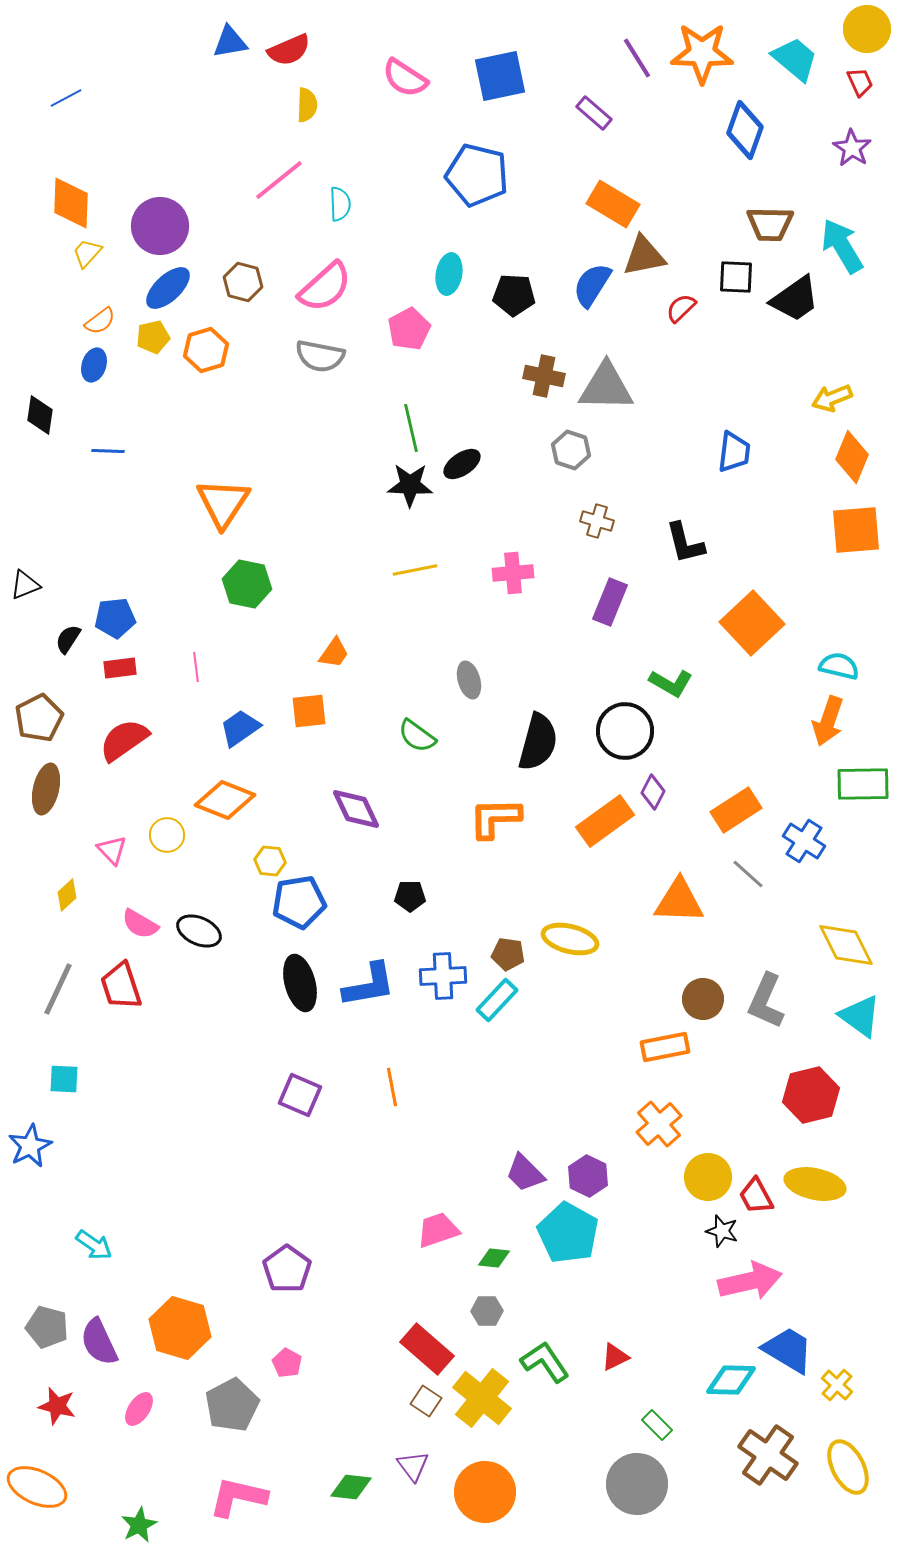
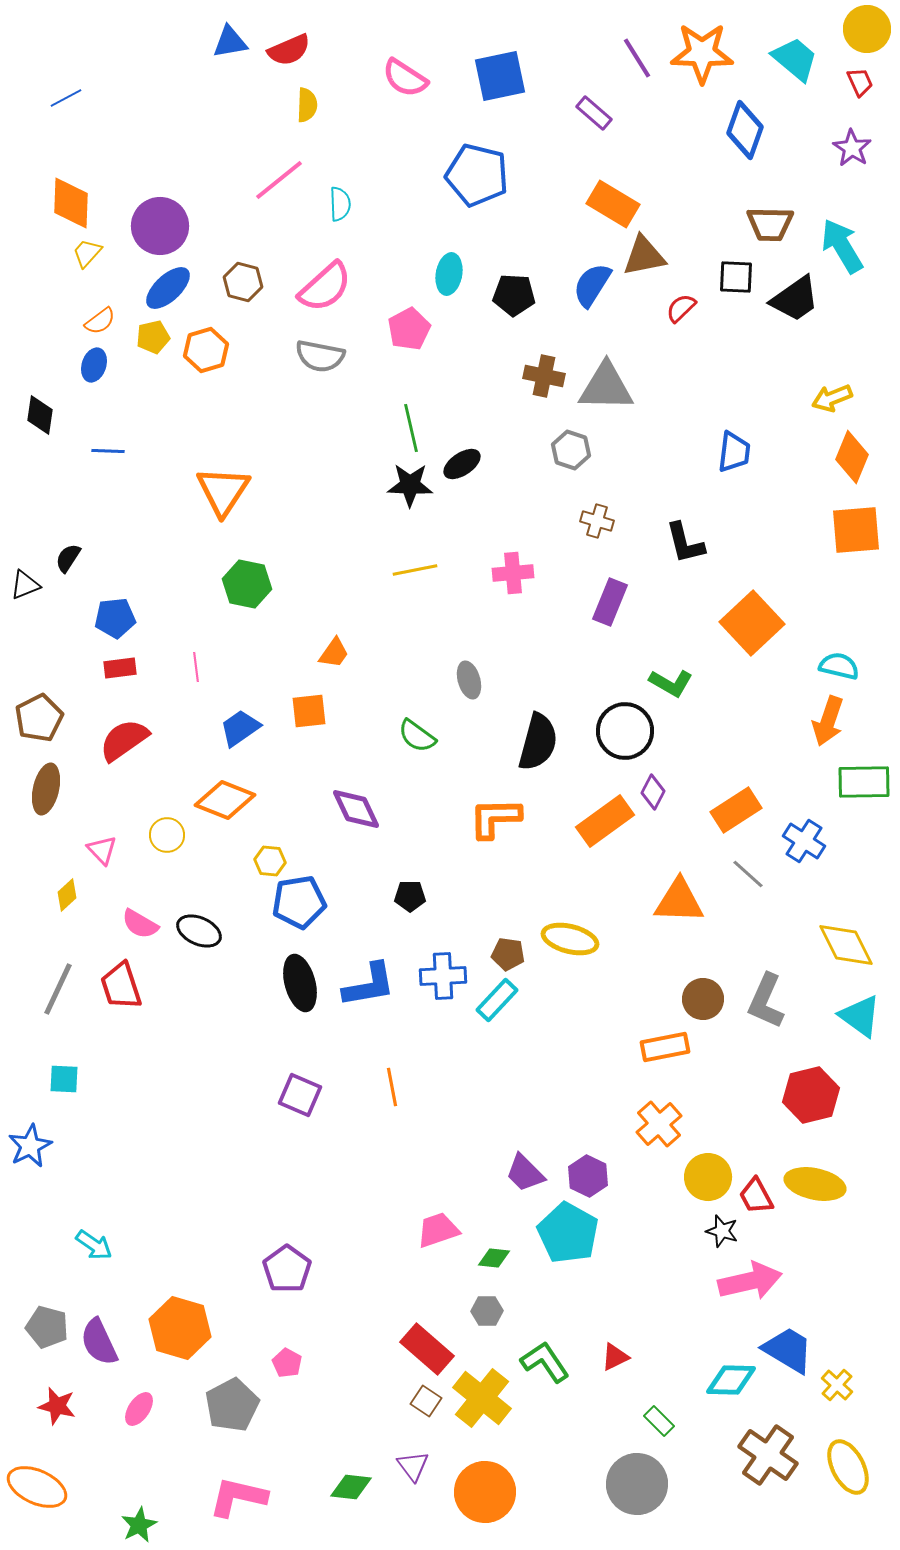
orange triangle at (223, 503): moved 12 px up
black semicircle at (68, 639): moved 81 px up
green rectangle at (863, 784): moved 1 px right, 2 px up
pink triangle at (112, 850): moved 10 px left
green rectangle at (657, 1425): moved 2 px right, 4 px up
